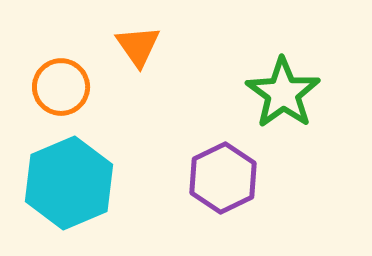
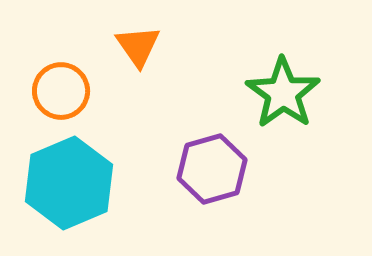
orange circle: moved 4 px down
purple hexagon: moved 11 px left, 9 px up; rotated 10 degrees clockwise
